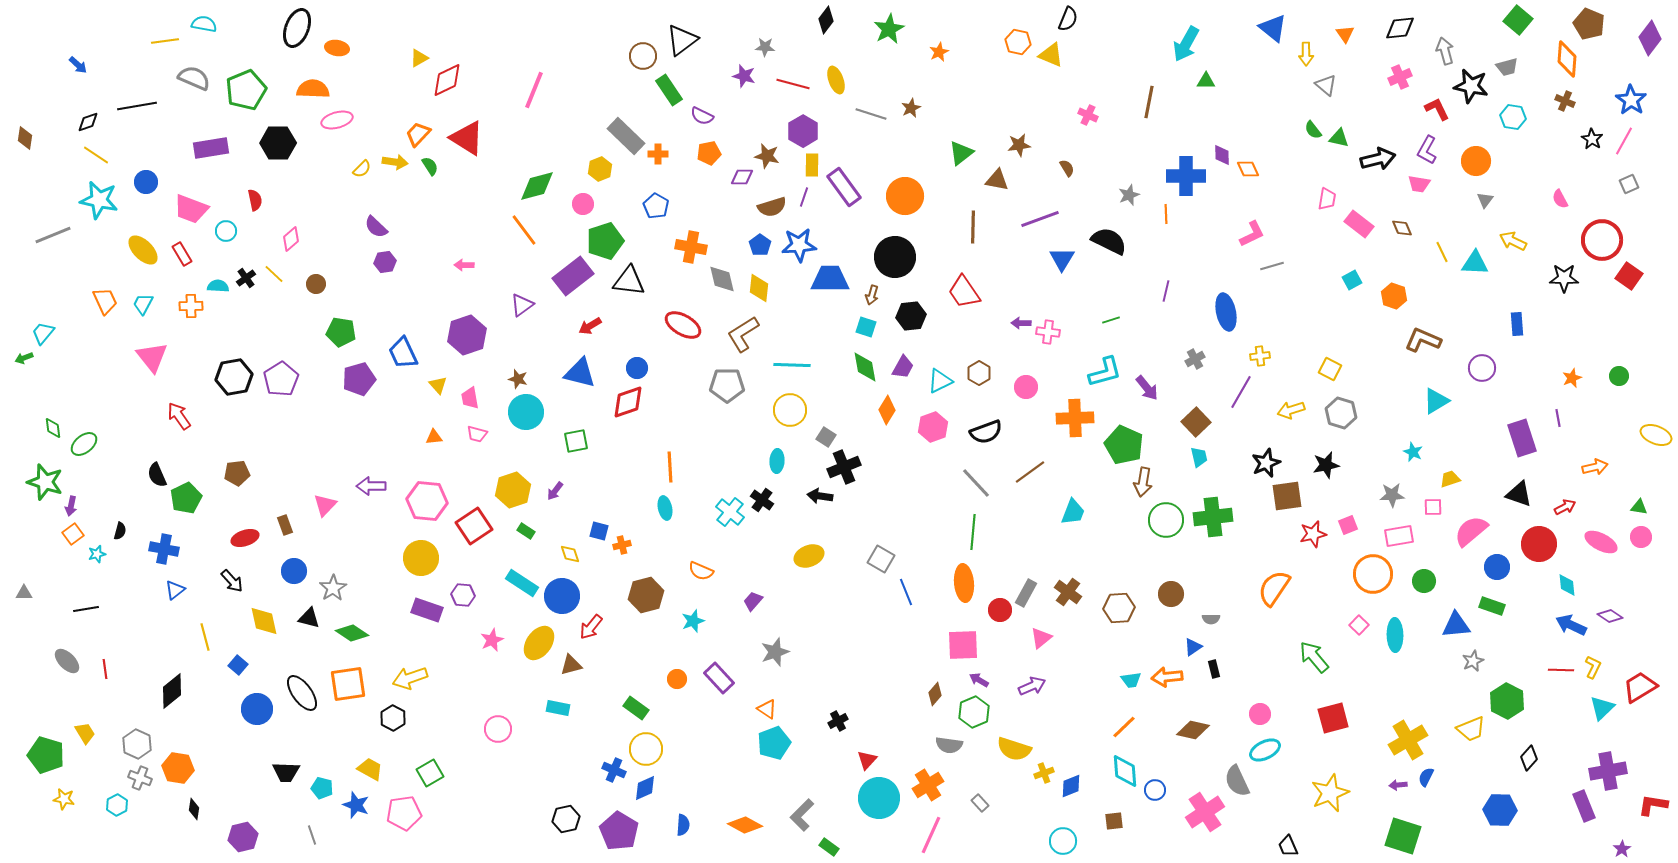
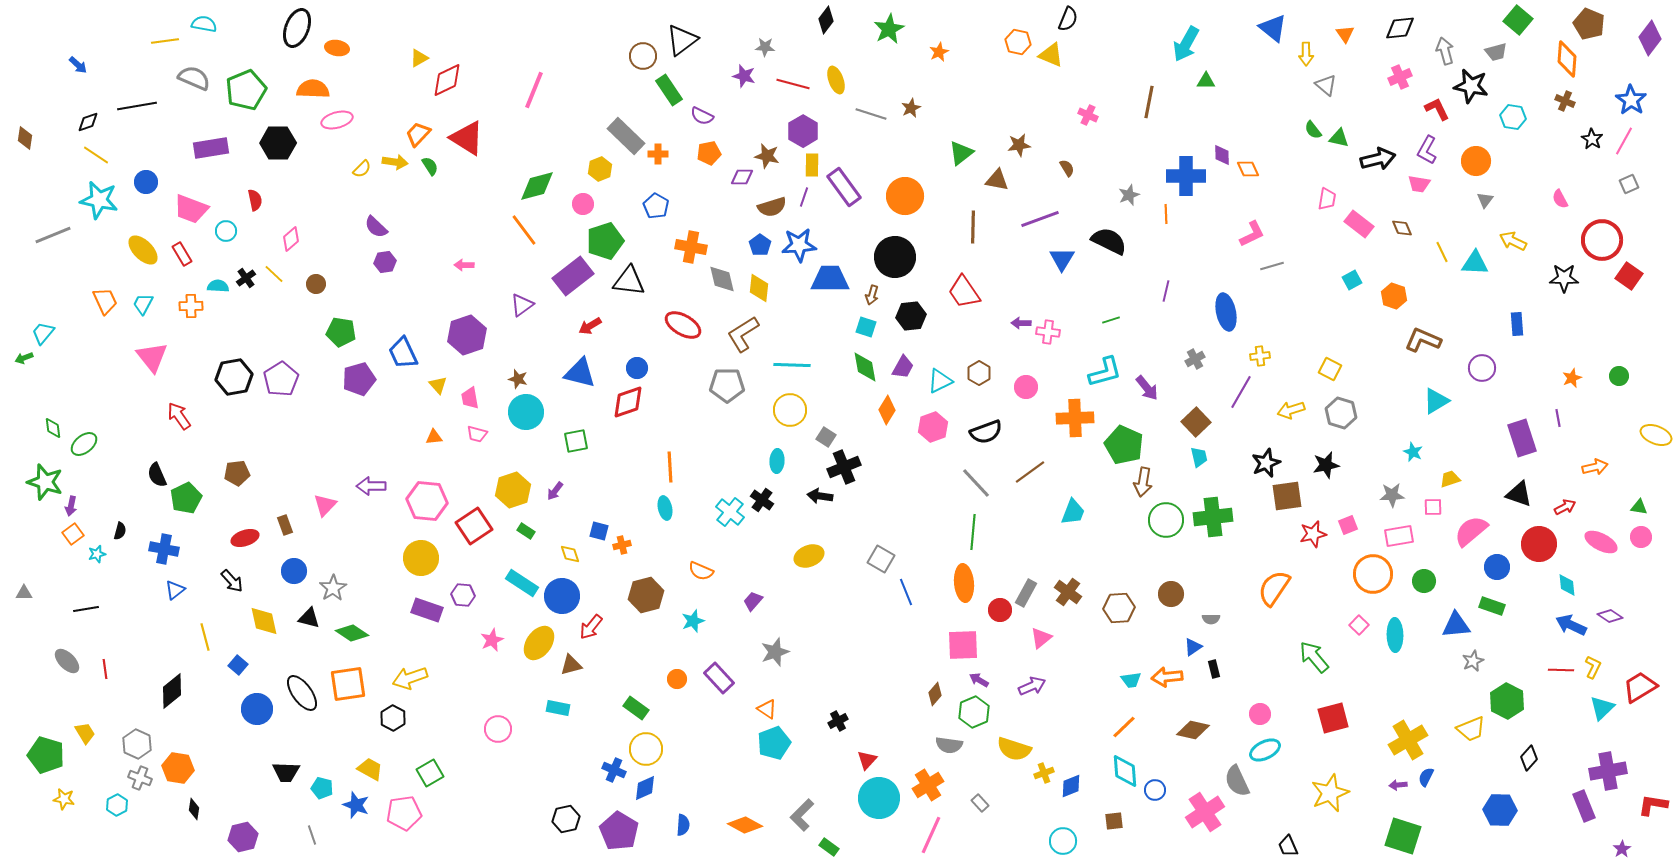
gray trapezoid at (1507, 67): moved 11 px left, 15 px up
